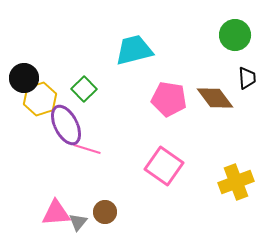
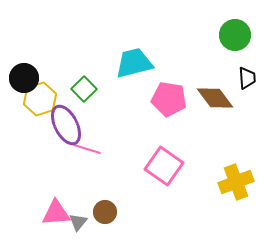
cyan trapezoid: moved 13 px down
